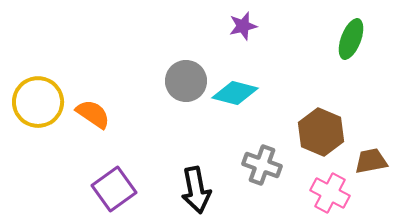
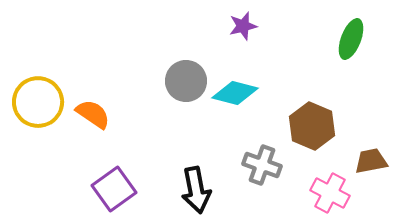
brown hexagon: moved 9 px left, 6 px up
